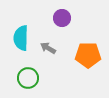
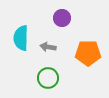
gray arrow: moved 1 px up; rotated 21 degrees counterclockwise
orange pentagon: moved 2 px up
green circle: moved 20 px right
